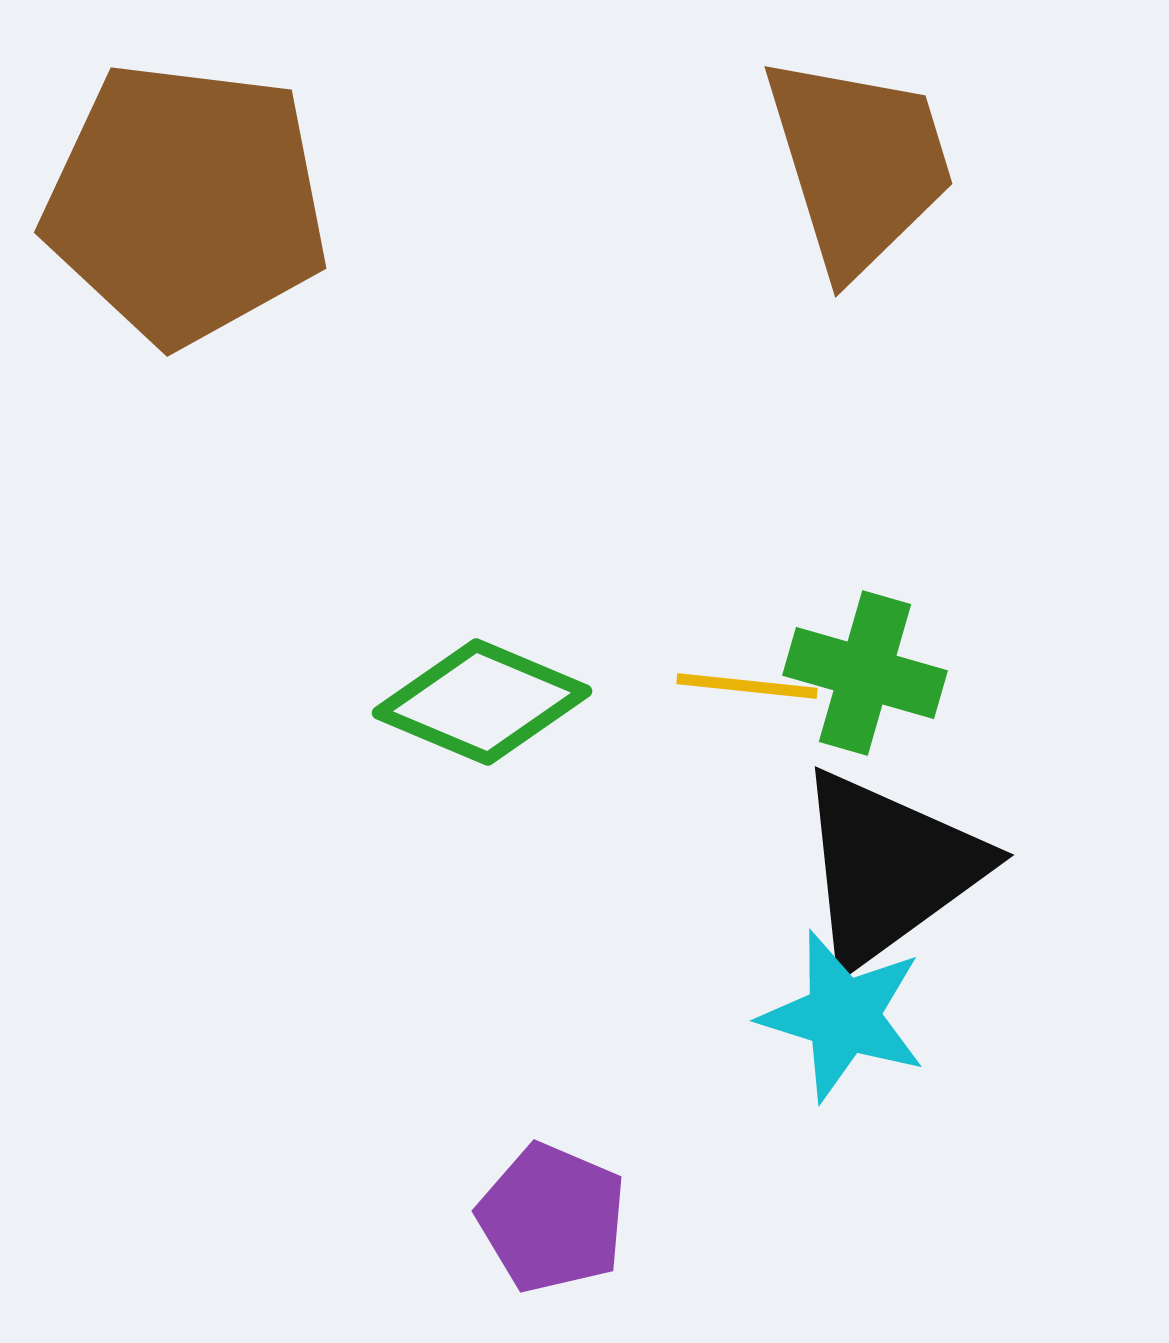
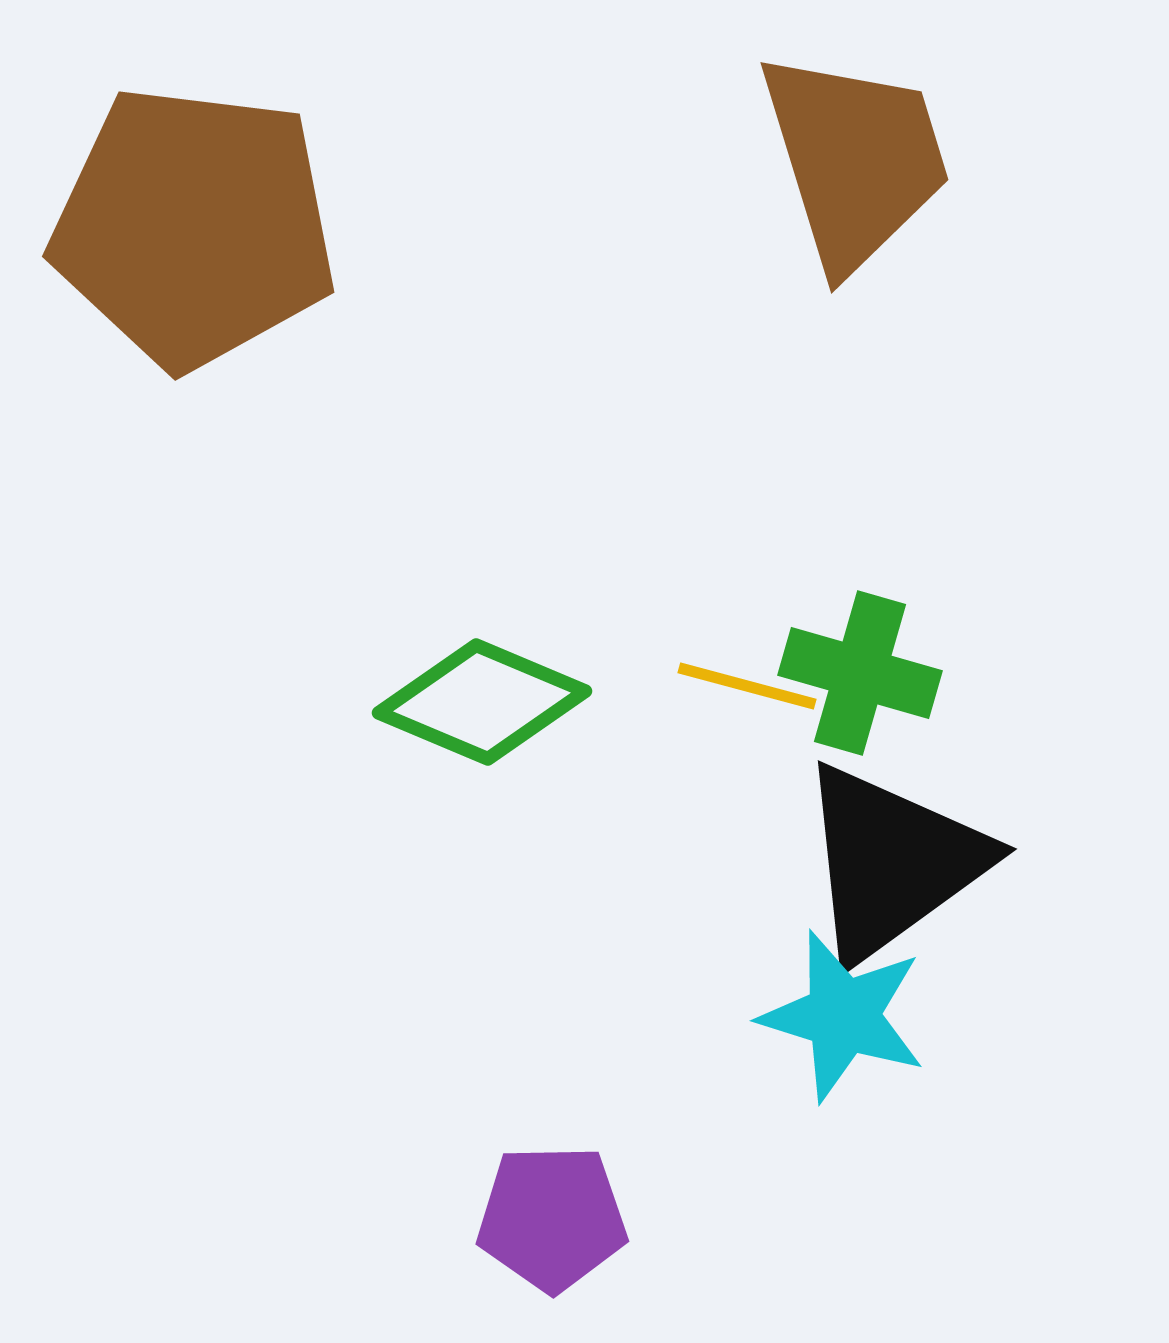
brown trapezoid: moved 4 px left, 4 px up
brown pentagon: moved 8 px right, 24 px down
green cross: moved 5 px left
yellow line: rotated 9 degrees clockwise
black triangle: moved 3 px right, 6 px up
purple pentagon: rotated 24 degrees counterclockwise
